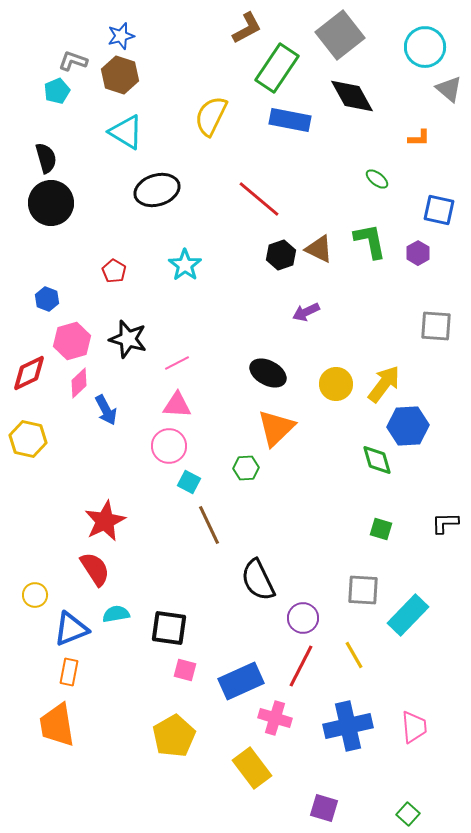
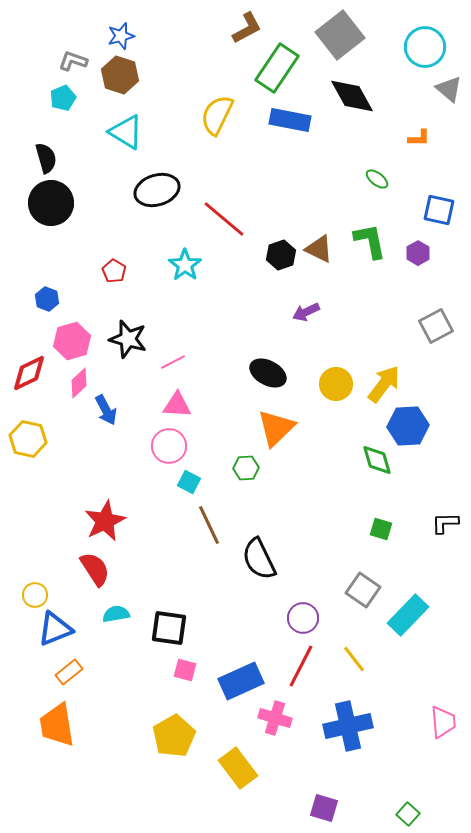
cyan pentagon at (57, 91): moved 6 px right, 7 px down
yellow semicircle at (211, 116): moved 6 px right, 1 px up
red line at (259, 199): moved 35 px left, 20 px down
gray square at (436, 326): rotated 32 degrees counterclockwise
pink line at (177, 363): moved 4 px left, 1 px up
black semicircle at (258, 580): moved 1 px right, 21 px up
gray square at (363, 590): rotated 32 degrees clockwise
blue triangle at (71, 629): moved 16 px left
yellow line at (354, 655): moved 4 px down; rotated 8 degrees counterclockwise
orange rectangle at (69, 672): rotated 40 degrees clockwise
pink trapezoid at (414, 727): moved 29 px right, 5 px up
yellow rectangle at (252, 768): moved 14 px left
